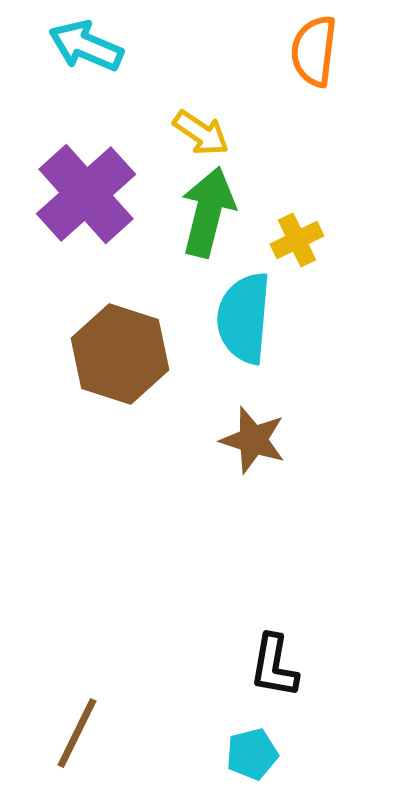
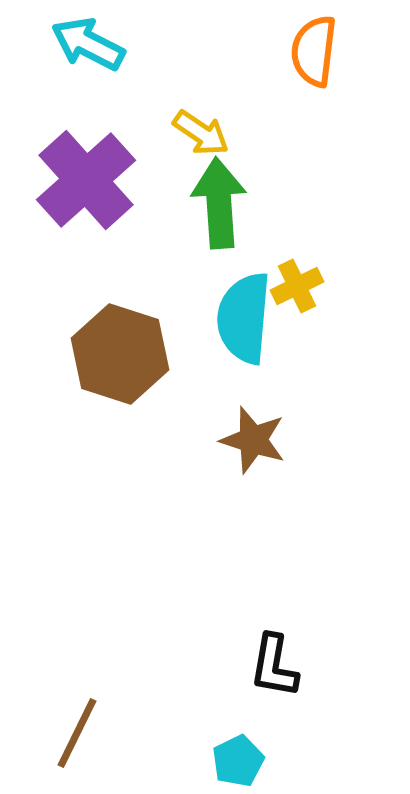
cyan arrow: moved 2 px right, 2 px up; rotated 4 degrees clockwise
purple cross: moved 14 px up
green arrow: moved 11 px right, 9 px up; rotated 18 degrees counterclockwise
yellow cross: moved 46 px down
cyan pentagon: moved 14 px left, 7 px down; rotated 12 degrees counterclockwise
